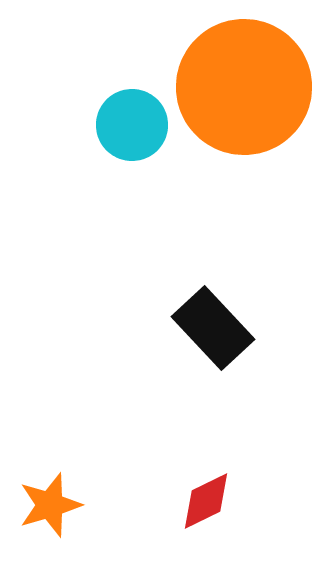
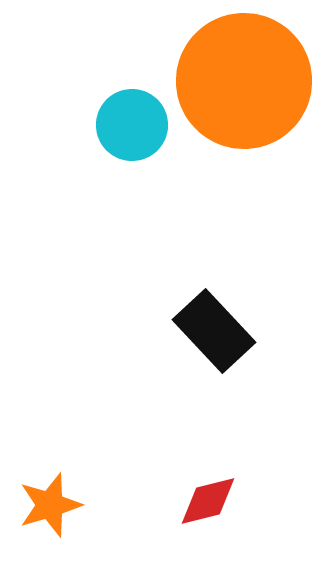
orange circle: moved 6 px up
black rectangle: moved 1 px right, 3 px down
red diamond: moved 2 px right; rotated 12 degrees clockwise
